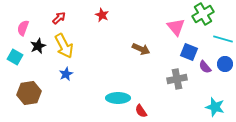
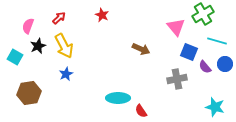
pink semicircle: moved 5 px right, 2 px up
cyan line: moved 6 px left, 2 px down
